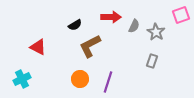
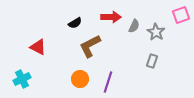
black semicircle: moved 2 px up
